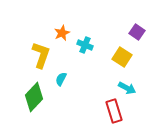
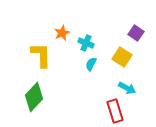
purple square: moved 1 px left, 1 px down
cyan cross: moved 1 px right, 2 px up
yellow L-shape: rotated 20 degrees counterclockwise
cyan semicircle: moved 30 px right, 15 px up
red rectangle: moved 1 px right
